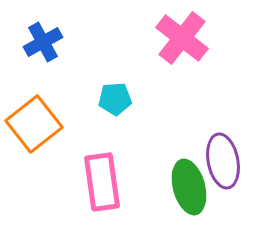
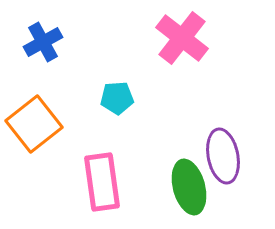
cyan pentagon: moved 2 px right, 1 px up
purple ellipse: moved 5 px up
